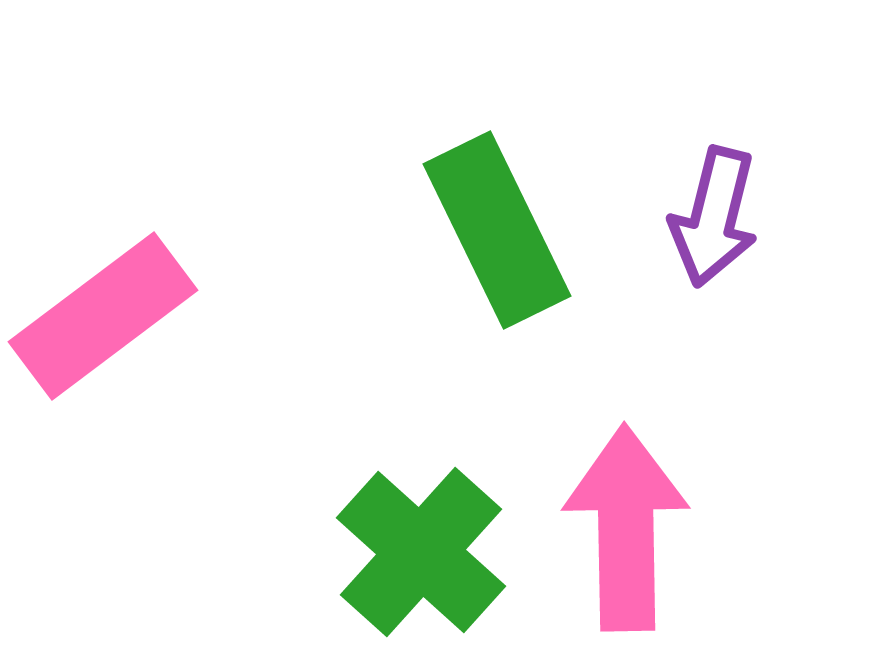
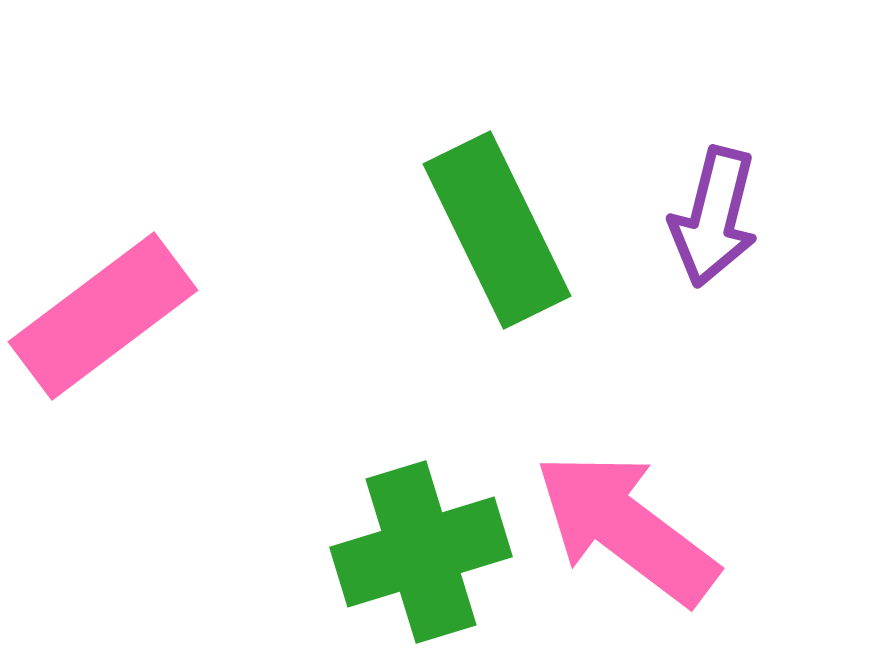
pink arrow: rotated 52 degrees counterclockwise
green cross: rotated 31 degrees clockwise
